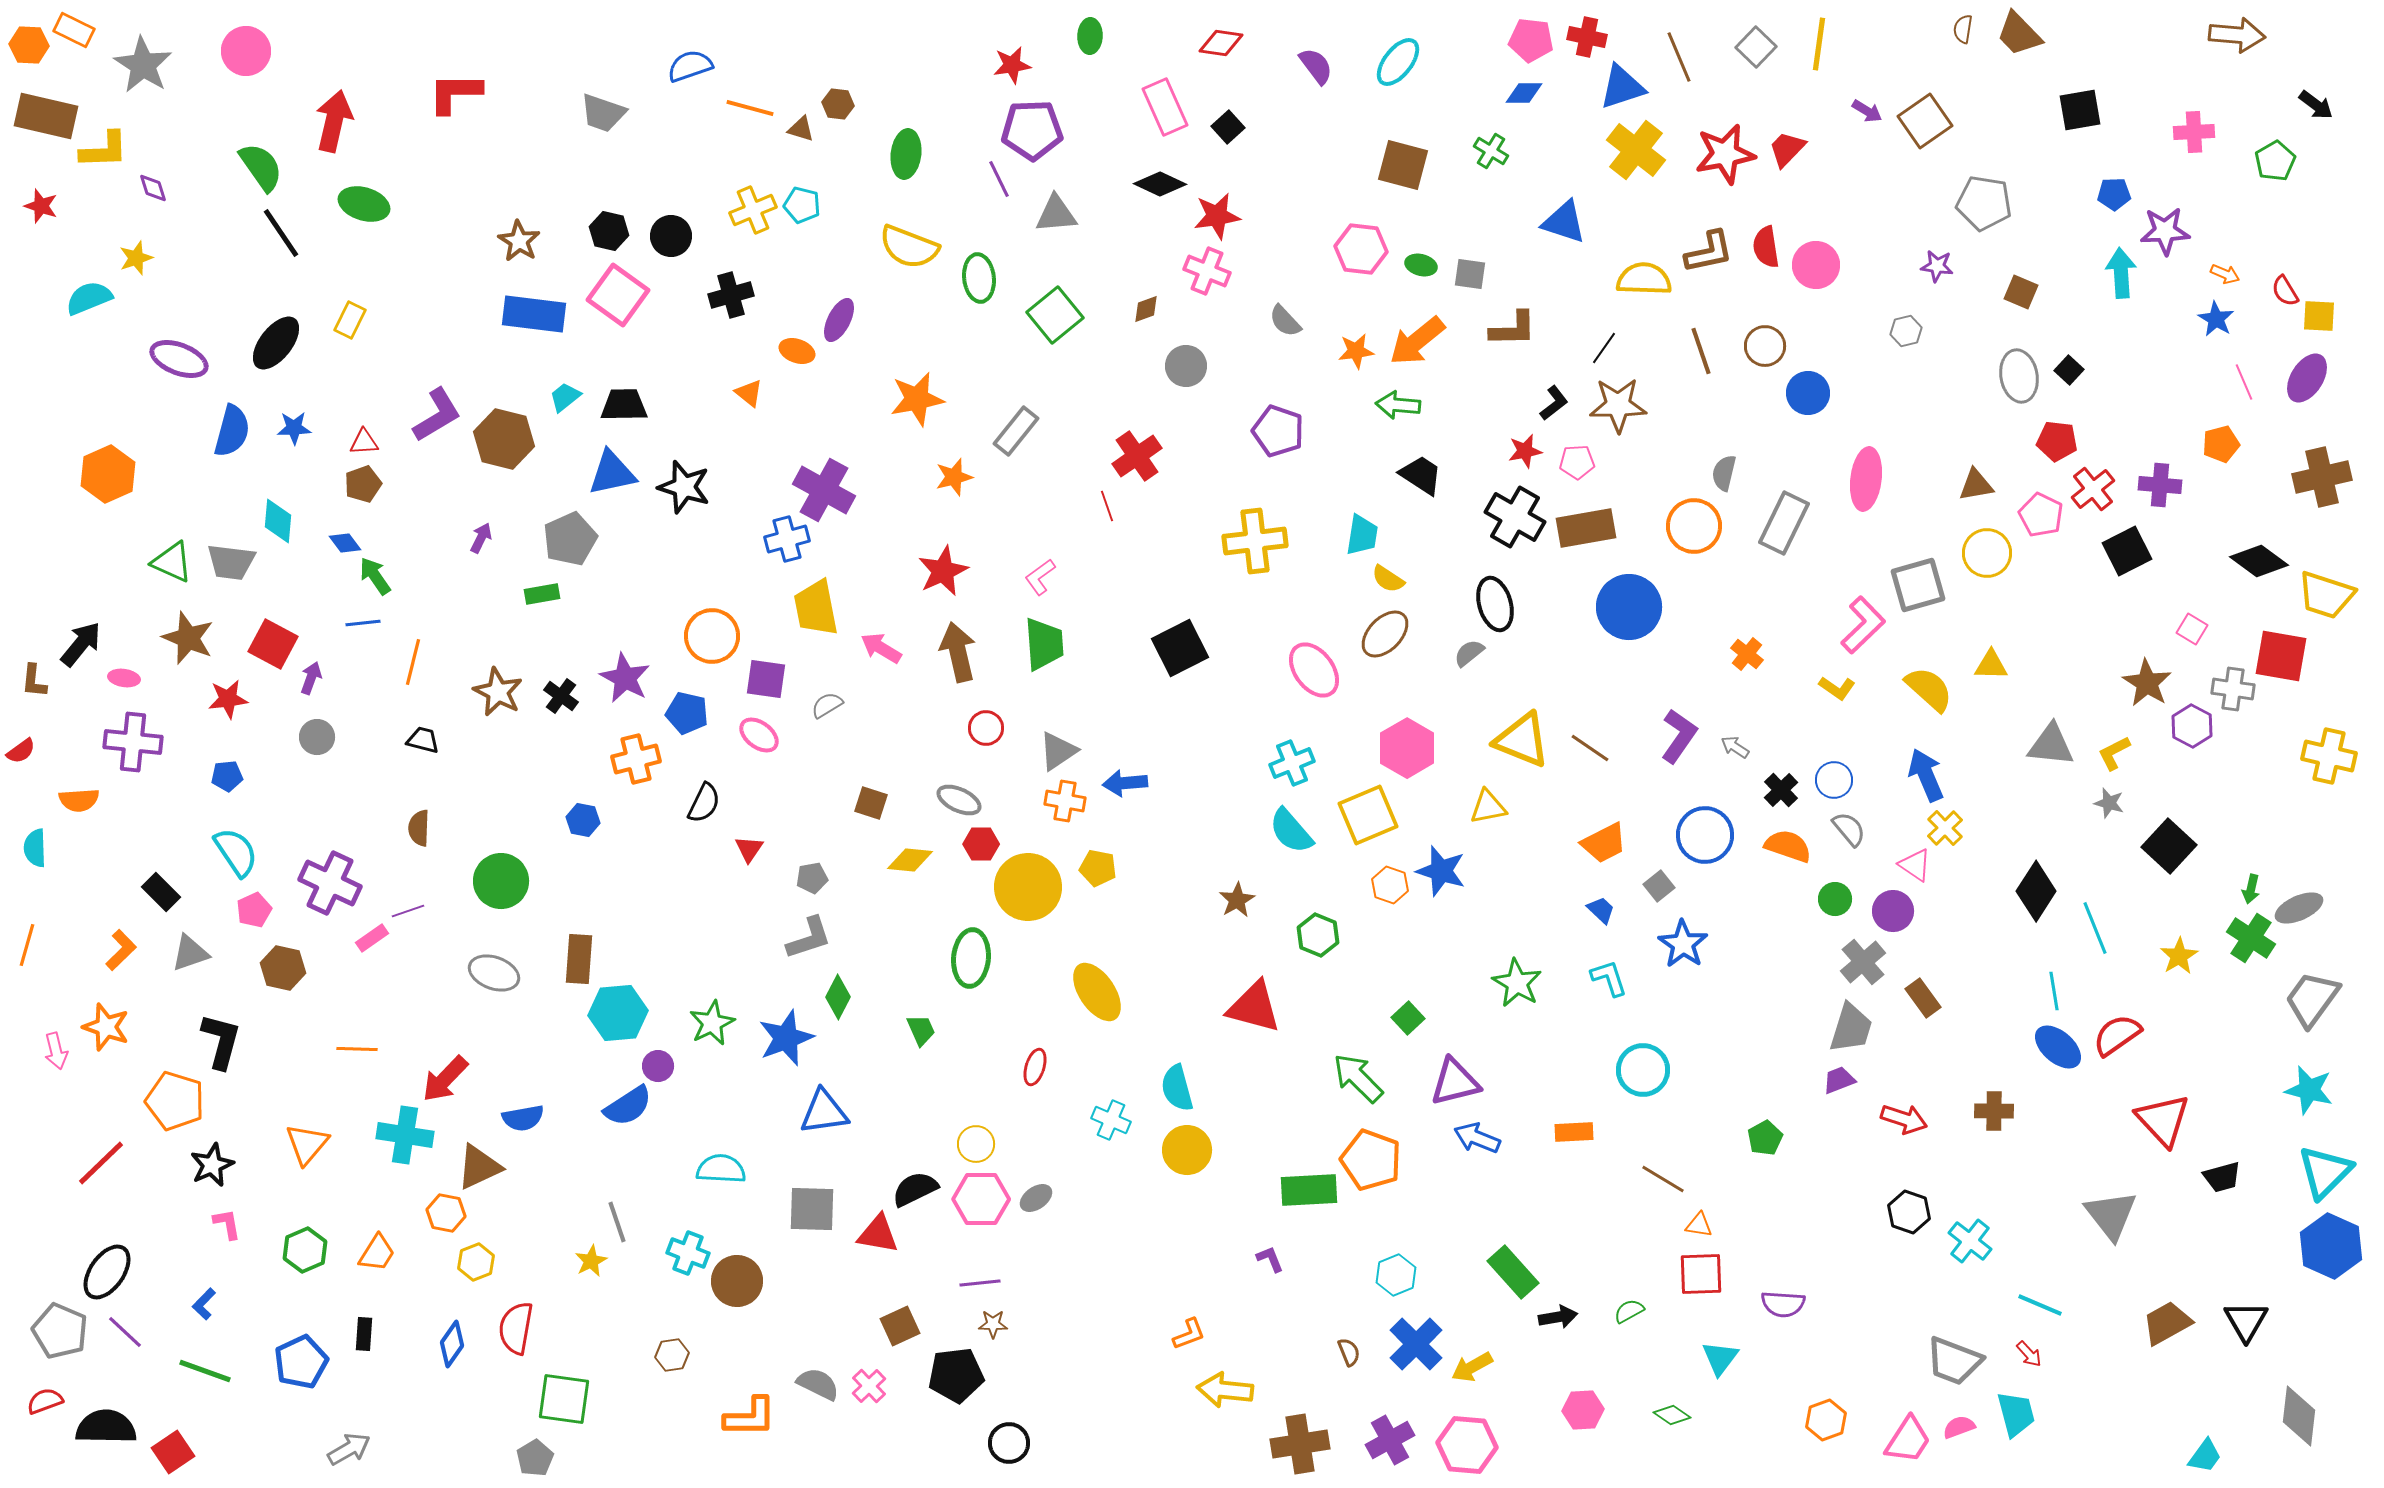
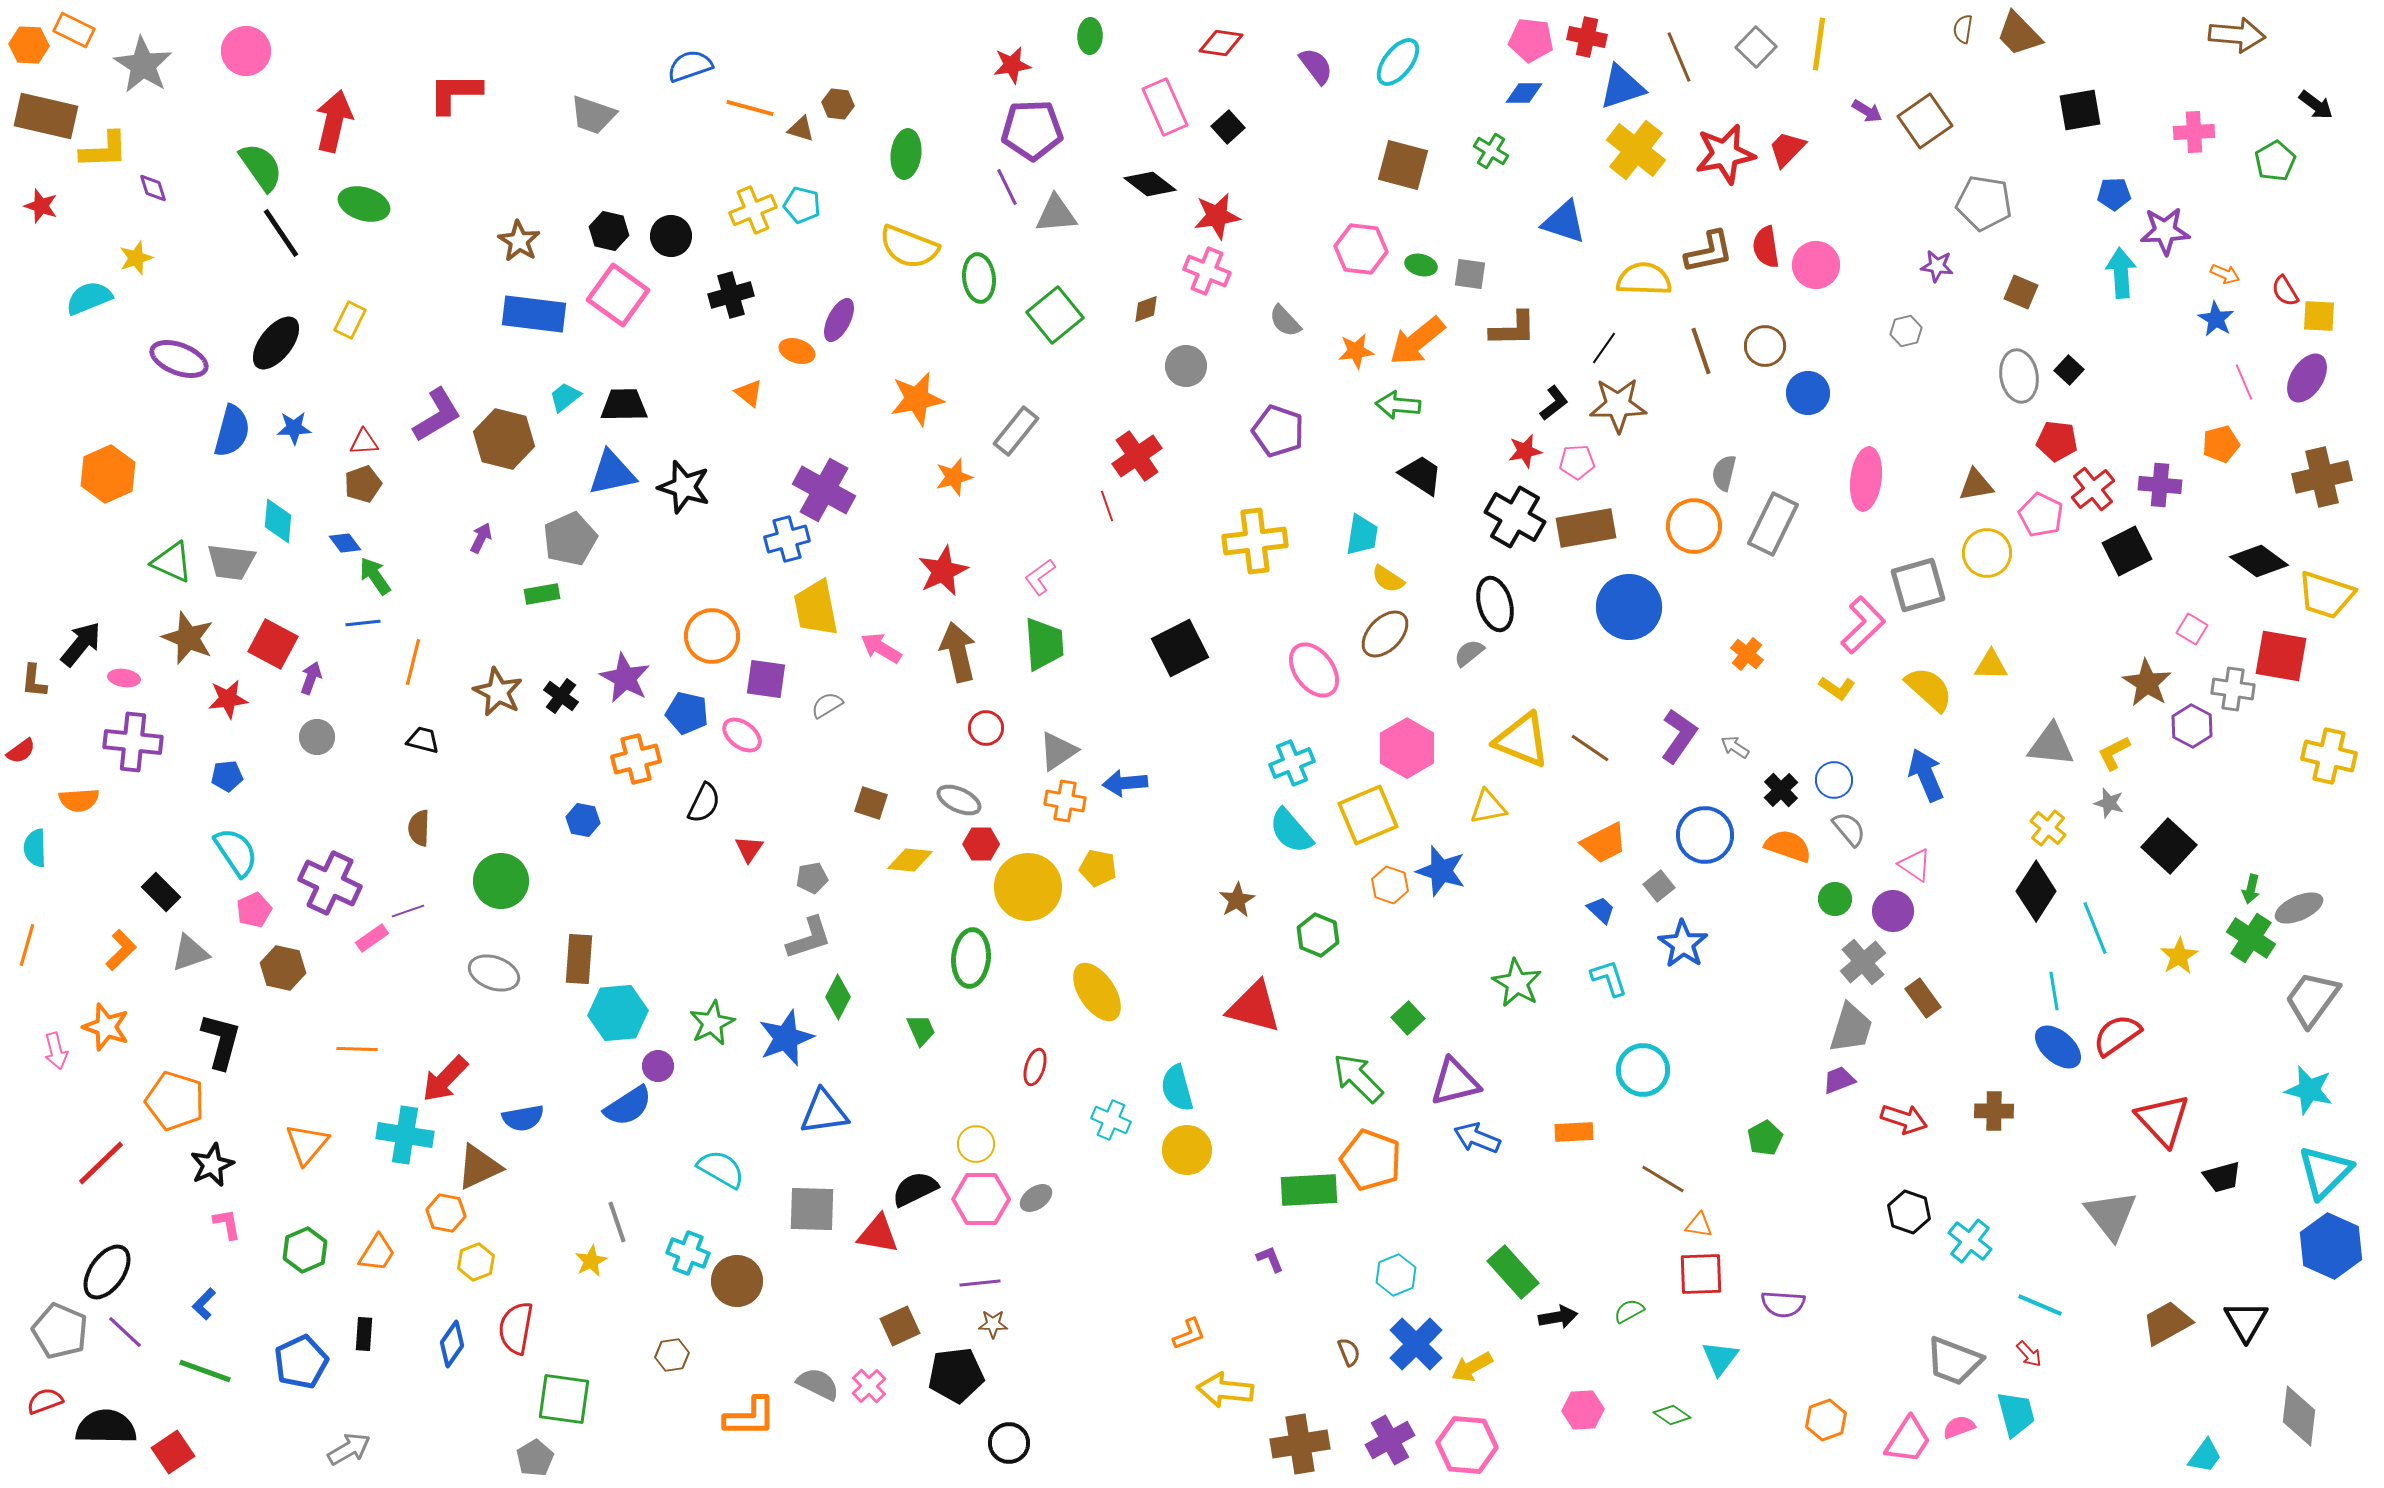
gray trapezoid at (603, 113): moved 10 px left, 2 px down
purple line at (999, 179): moved 8 px right, 8 px down
black diamond at (1160, 184): moved 10 px left; rotated 12 degrees clockwise
gray rectangle at (1784, 523): moved 11 px left, 1 px down
pink ellipse at (759, 735): moved 17 px left
yellow cross at (1945, 828): moved 103 px right; rotated 6 degrees counterclockwise
cyan semicircle at (721, 1169): rotated 27 degrees clockwise
